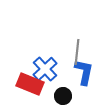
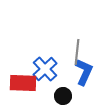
blue L-shape: rotated 12 degrees clockwise
red rectangle: moved 7 px left, 1 px up; rotated 20 degrees counterclockwise
